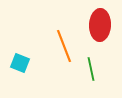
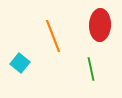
orange line: moved 11 px left, 10 px up
cyan square: rotated 18 degrees clockwise
